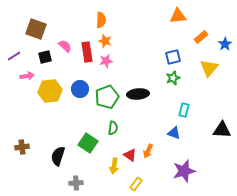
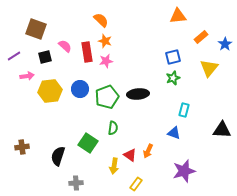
orange semicircle: rotated 49 degrees counterclockwise
